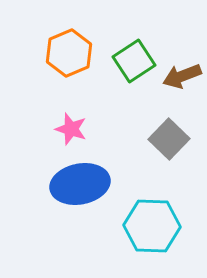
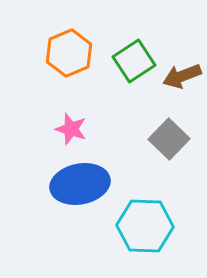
cyan hexagon: moved 7 px left
